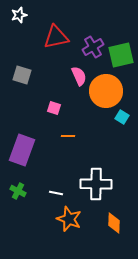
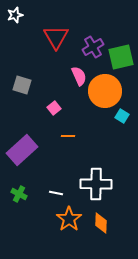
white star: moved 4 px left
red triangle: rotated 48 degrees counterclockwise
green square: moved 2 px down
gray square: moved 10 px down
orange circle: moved 1 px left
pink square: rotated 32 degrees clockwise
cyan square: moved 1 px up
purple rectangle: rotated 28 degrees clockwise
green cross: moved 1 px right, 3 px down
orange star: rotated 15 degrees clockwise
orange diamond: moved 13 px left
